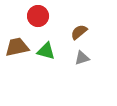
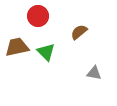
green triangle: moved 1 px down; rotated 30 degrees clockwise
gray triangle: moved 12 px right, 15 px down; rotated 28 degrees clockwise
